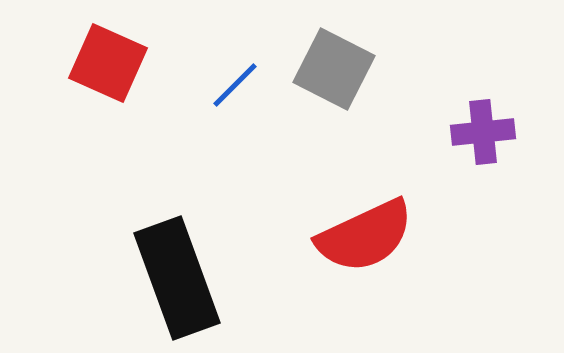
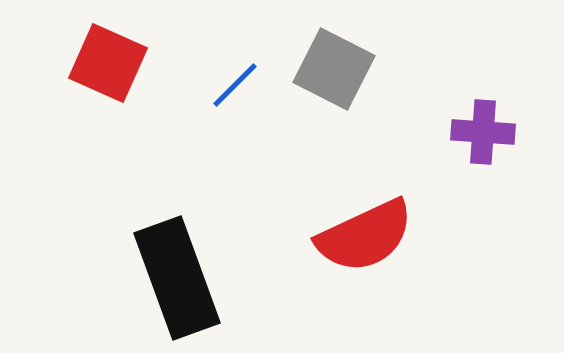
purple cross: rotated 10 degrees clockwise
